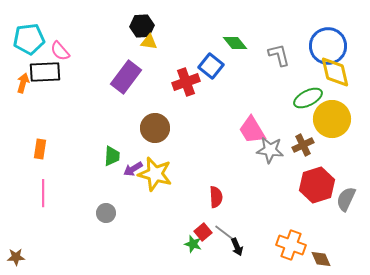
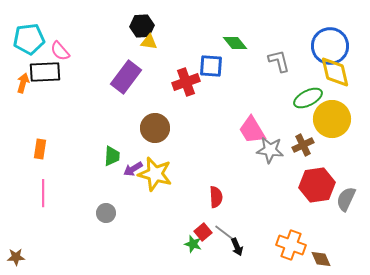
blue circle: moved 2 px right
gray L-shape: moved 6 px down
blue square: rotated 35 degrees counterclockwise
red hexagon: rotated 8 degrees clockwise
